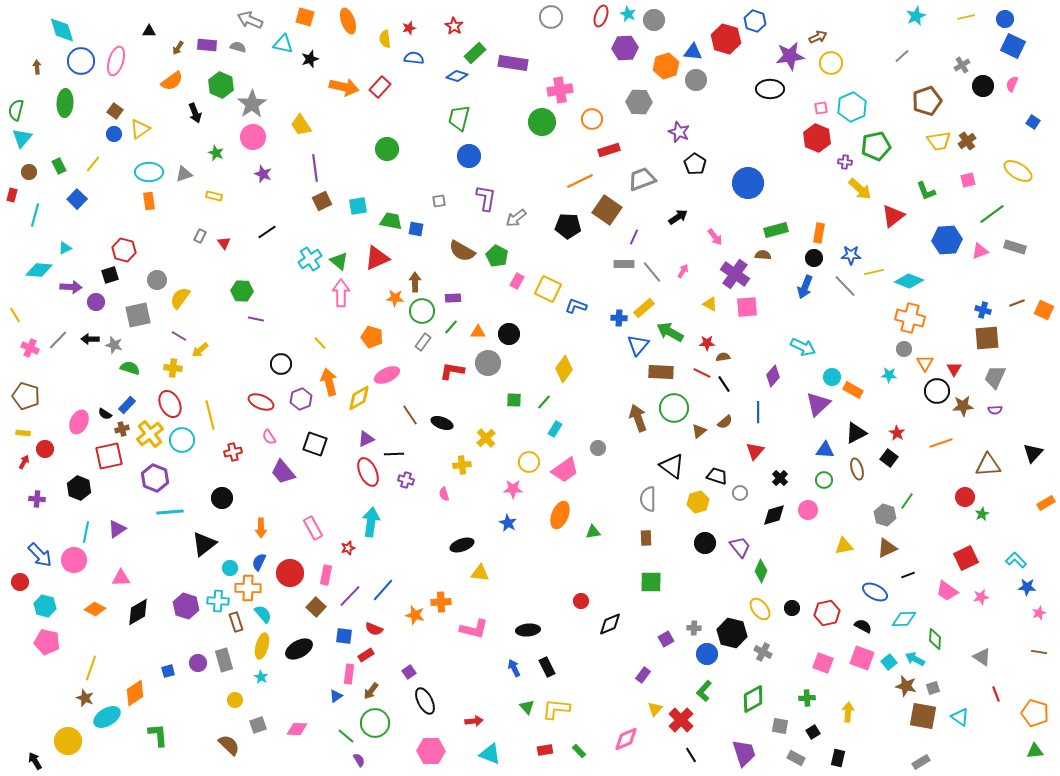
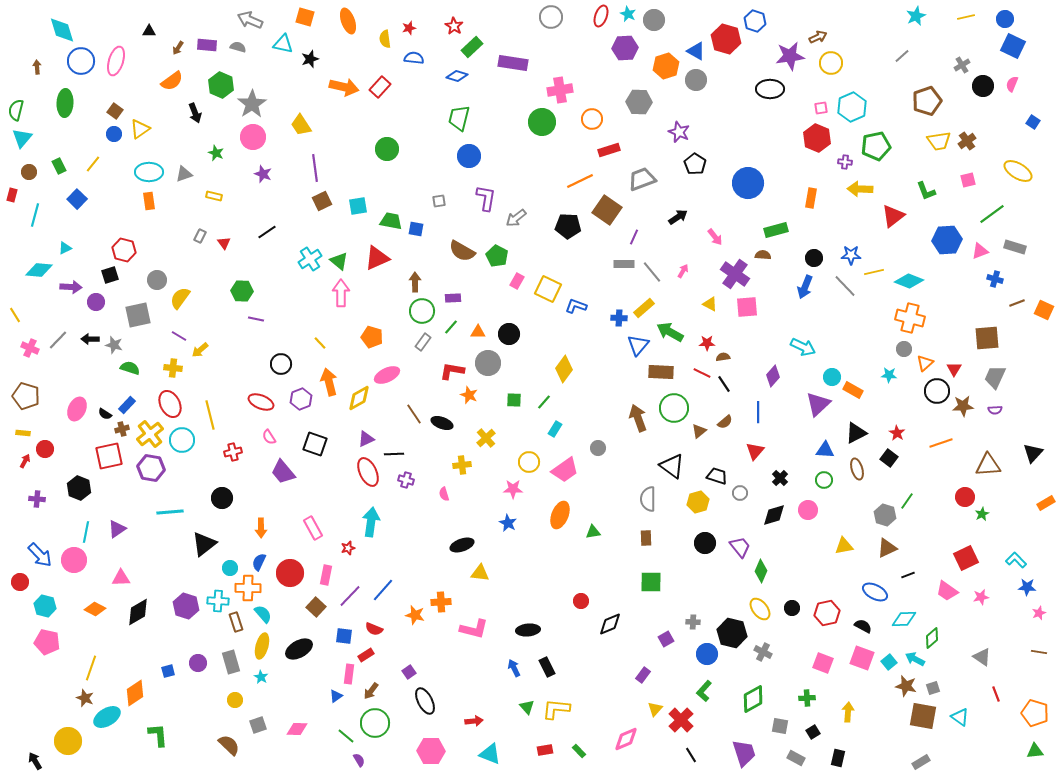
blue triangle at (693, 52): moved 3 px right, 1 px up; rotated 24 degrees clockwise
green rectangle at (475, 53): moved 3 px left, 6 px up
yellow arrow at (860, 189): rotated 140 degrees clockwise
orange rectangle at (819, 233): moved 8 px left, 35 px up
orange star at (395, 298): moved 74 px right, 97 px down; rotated 18 degrees clockwise
blue cross at (983, 310): moved 12 px right, 31 px up
orange triangle at (925, 363): rotated 18 degrees clockwise
brown line at (410, 415): moved 4 px right, 1 px up
pink ellipse at (79, 422): moved 2 px left, 13 px up
red arrow at (24, 462): moved 1 px right, 1 px up
purple hexagon at (155, 478): moved 4 px left, 10 px up; rotated 12 degrees counterclockwise
gray cross at (694, 628): moved 1 px left, 6 px up
green diamond at (935, 639): moved 3 px left, 1 px up; rotated 45 degrees clockwise
gray rectangle at (224, 660): moved 7 px right, 2 px down
